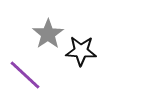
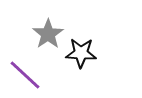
black star: moved 2 px down
